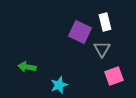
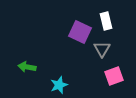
white rectangle: moved 1 px right, 1 px up
